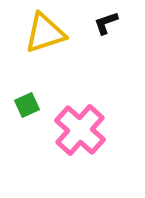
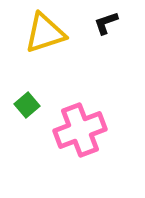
green square: rotated 15 degrees counterclockwise
pink cross: rotated 27 degrees clockwise
